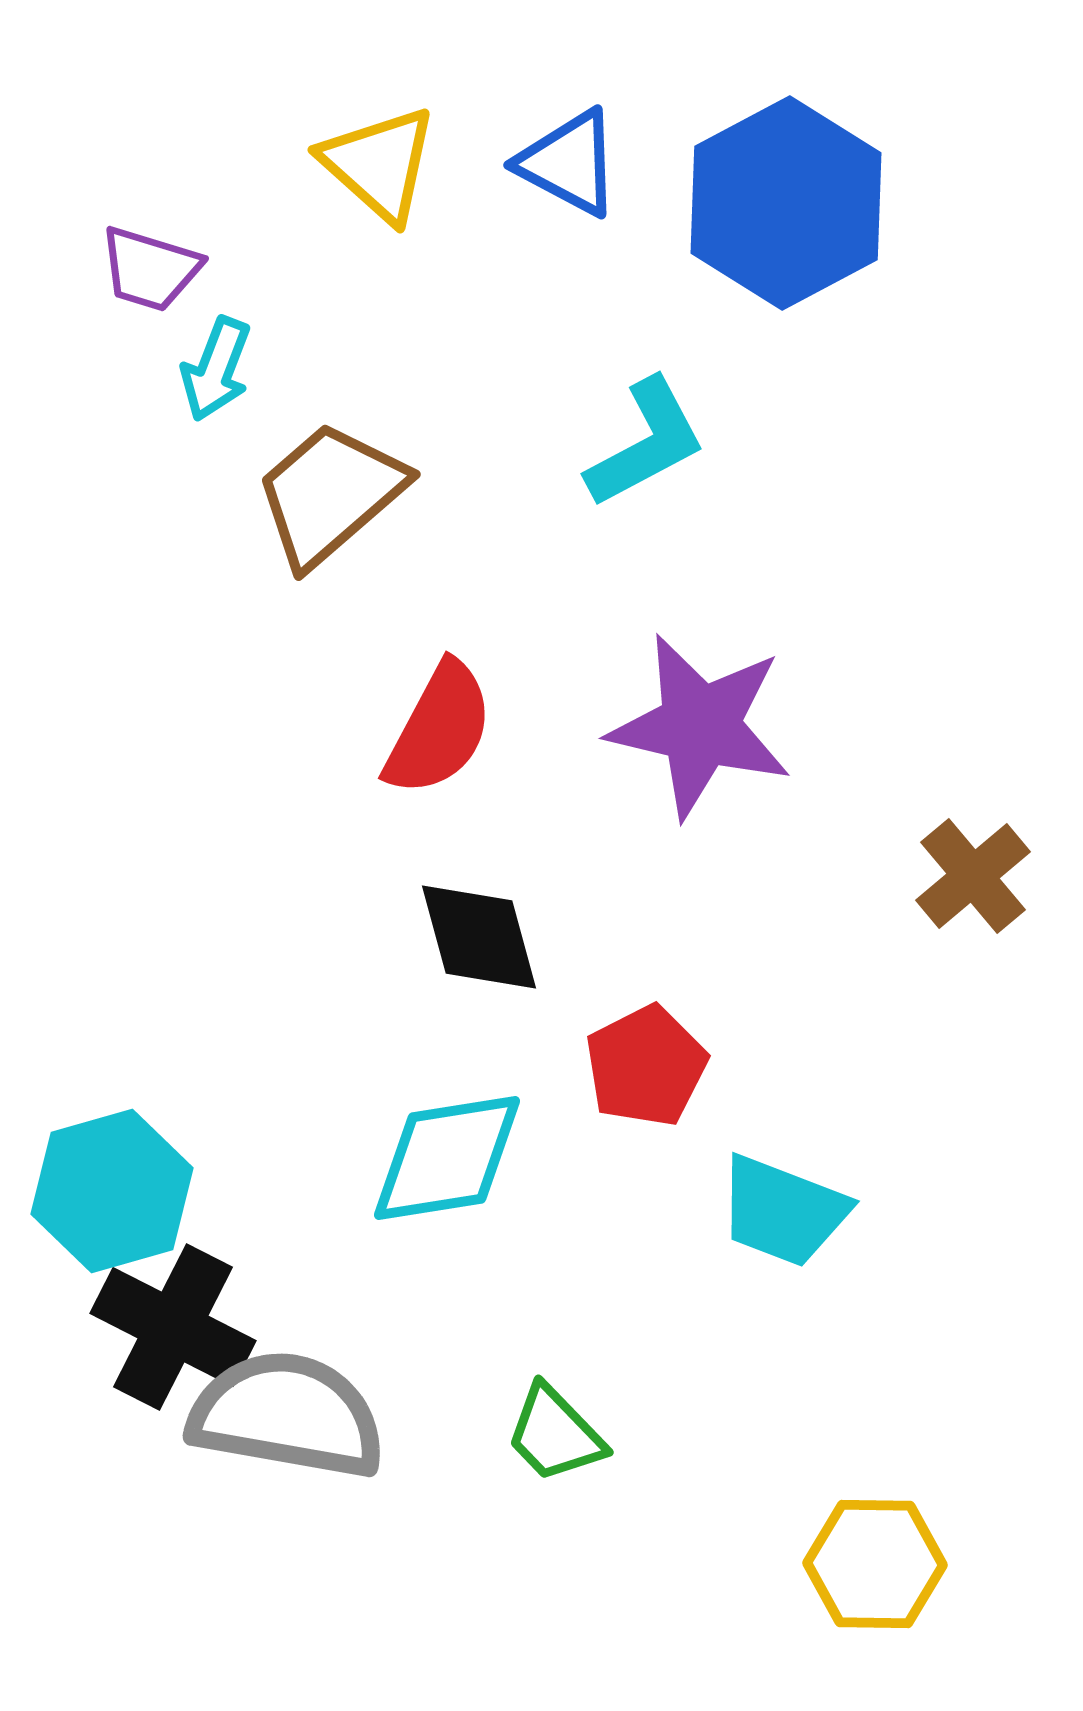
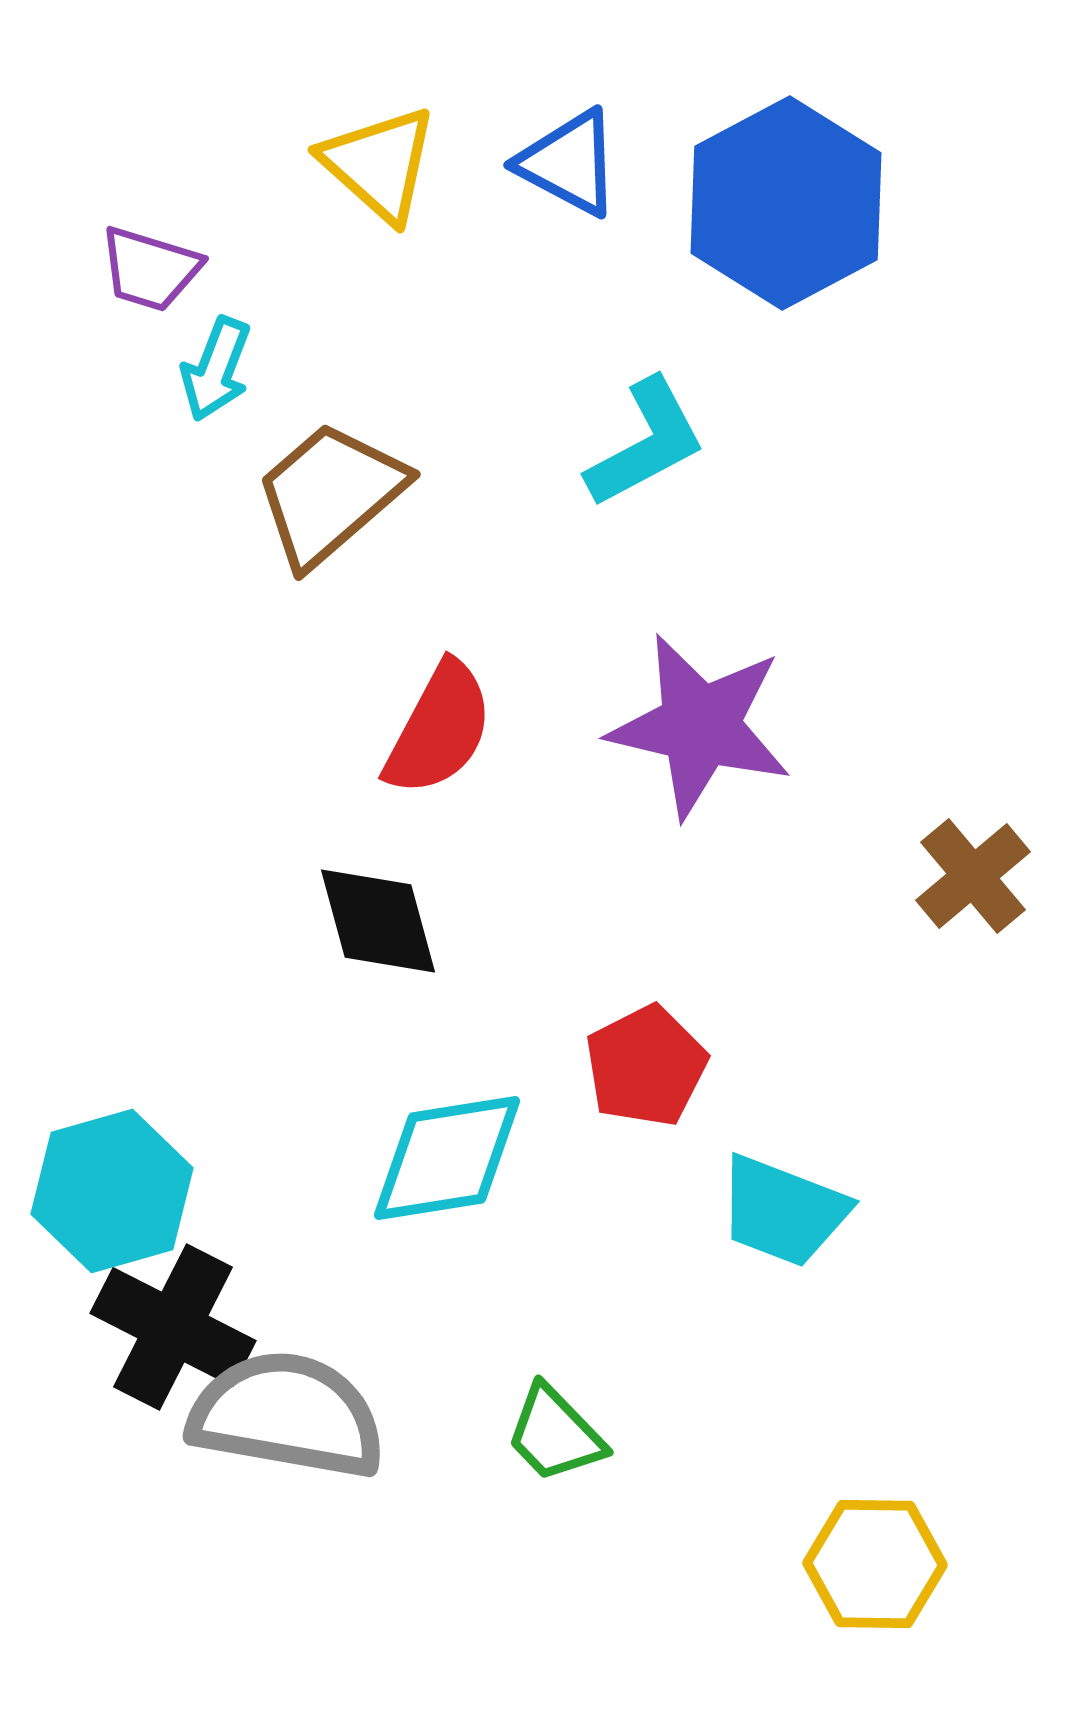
black diamond: moved 101 px left, 16 px up
